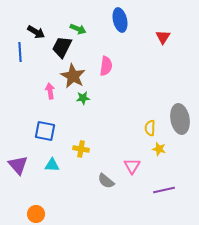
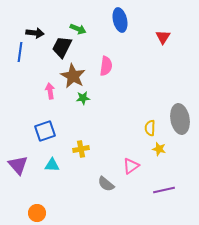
black arrow: moved 1 px left, 1 px down; rotated 24 degrees counterclockwise
blue line: rotated 12 degrees clockwise
blue square: rotated 30 degrees counterclockwise
yellow cross: rotated 21 degrees counterclockwise
pink triangle: moved 1 px left; rotated 24 degrees clockwise
gray semicircle: moved 3 px down
orange circle: moved 1 px right, 1 px up
